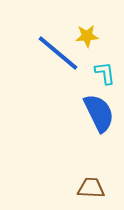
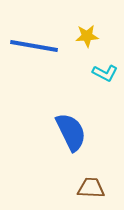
blue line: moved 24 px left, 7 px up; rotated 30 degrees counterclockwise
cyan L-shape: rotated 125 degrees clockwise
blue semicircle: moved 28 px left, 19 px down
